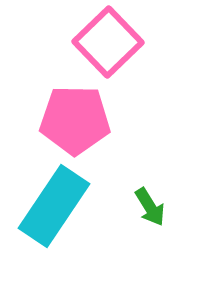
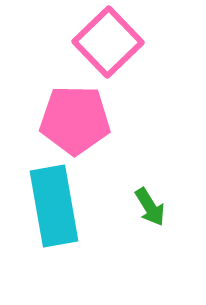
cyan rectangle: rotated 44 degrees counterclockwise
